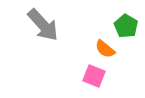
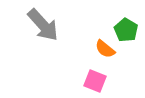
green pentagon: moved 4 px down
pink square: moved 1 px right, 5 px down
